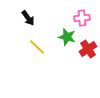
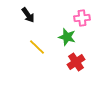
black arrow: moved 3 px up
red cross: moved 12 px left, 13 px down
